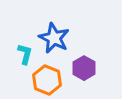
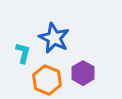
cyan L-shape: moved 2 px left, 1 px up
purple hexagon: moved 1 px left, 5 px down
